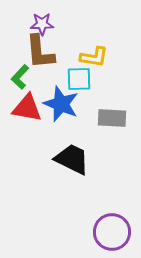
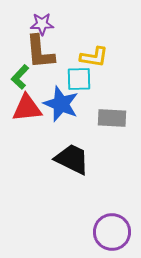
red triangle: rotated 16 degrees counterclockwise
